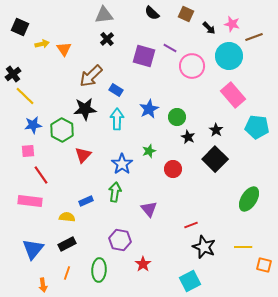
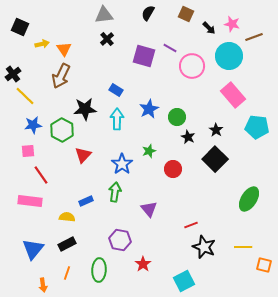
black semicircle at (152, 13): moved 4 px left; rotated 77 degrees clockwise
brown arrow at (91, 76): moved 30 px left; rotated 20 degrees counterclockwise
cyan square at (190, 281): moved 6 px left
